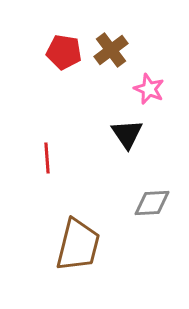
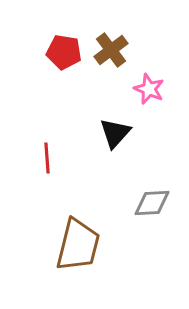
black triangle: moved 12 px left, 1 px up; rotated 16 degrees clockwise
